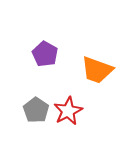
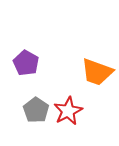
purple pentagon: moved 19 px left, 9 px down
orange trapezoid: moved 2 px down
